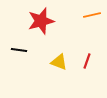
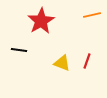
red star: rotated 16 degrees counterclockwise
yellow triangle: moved 3 px right, 1 px down
